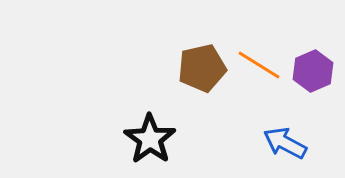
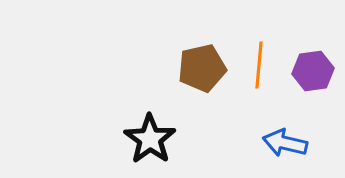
orange line: rotated 63 degrees clockwise
purple hexagon: rotated 15 degrees clockwise
blue arrow: rotated 15 degrees counterclockwise
